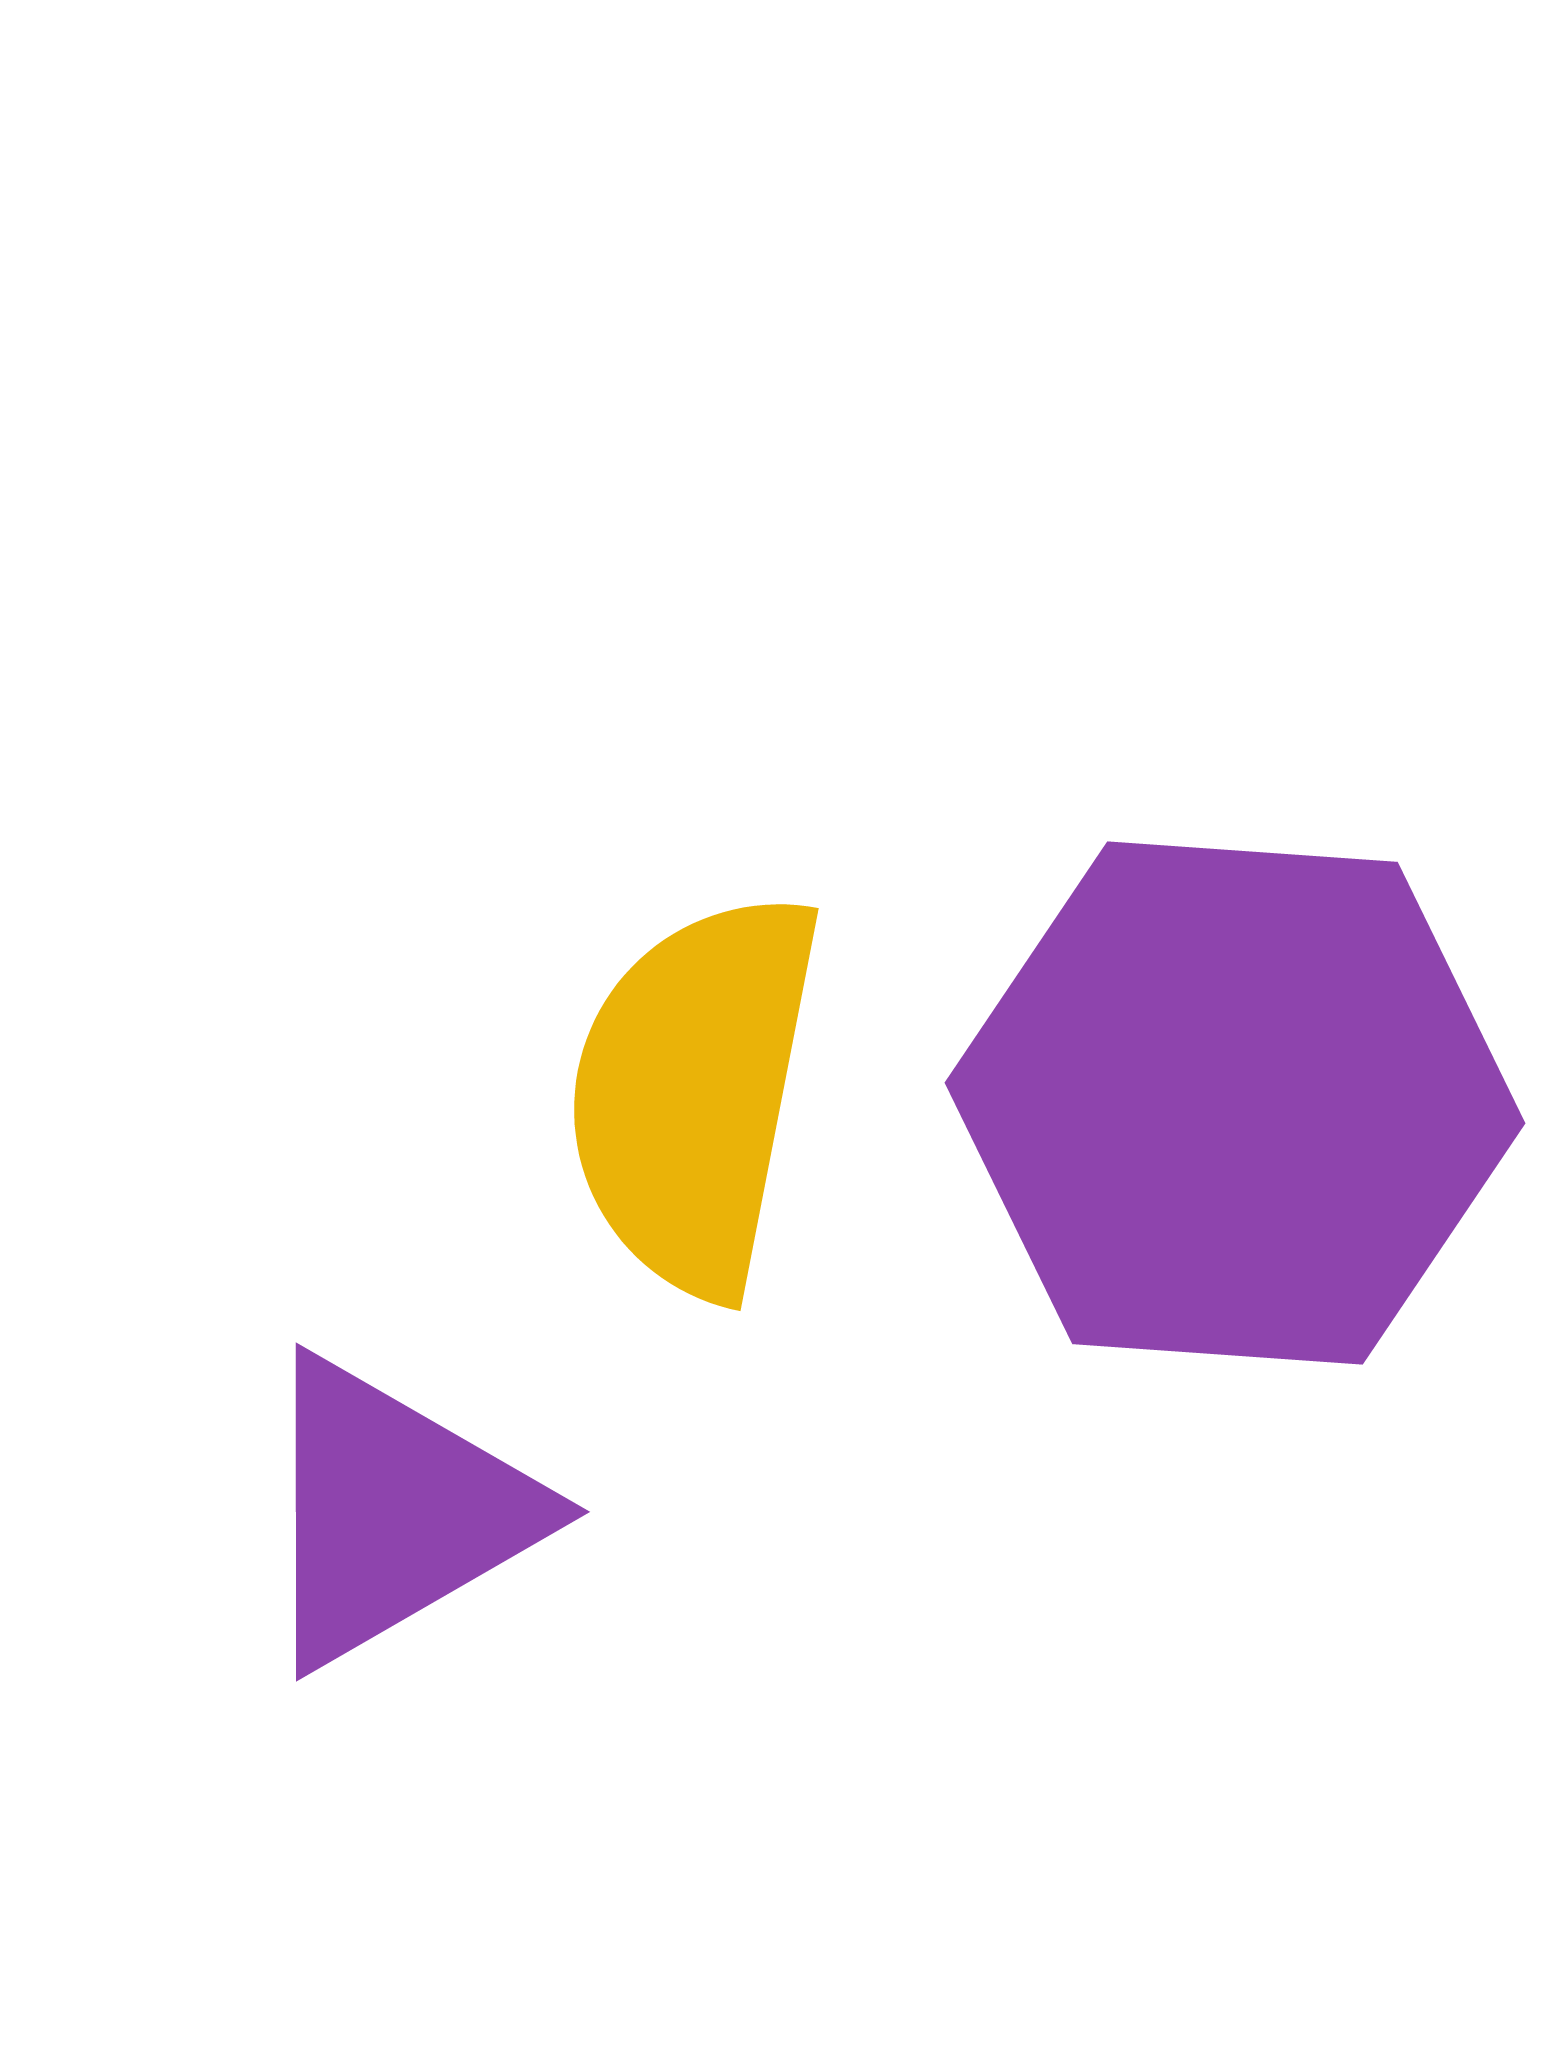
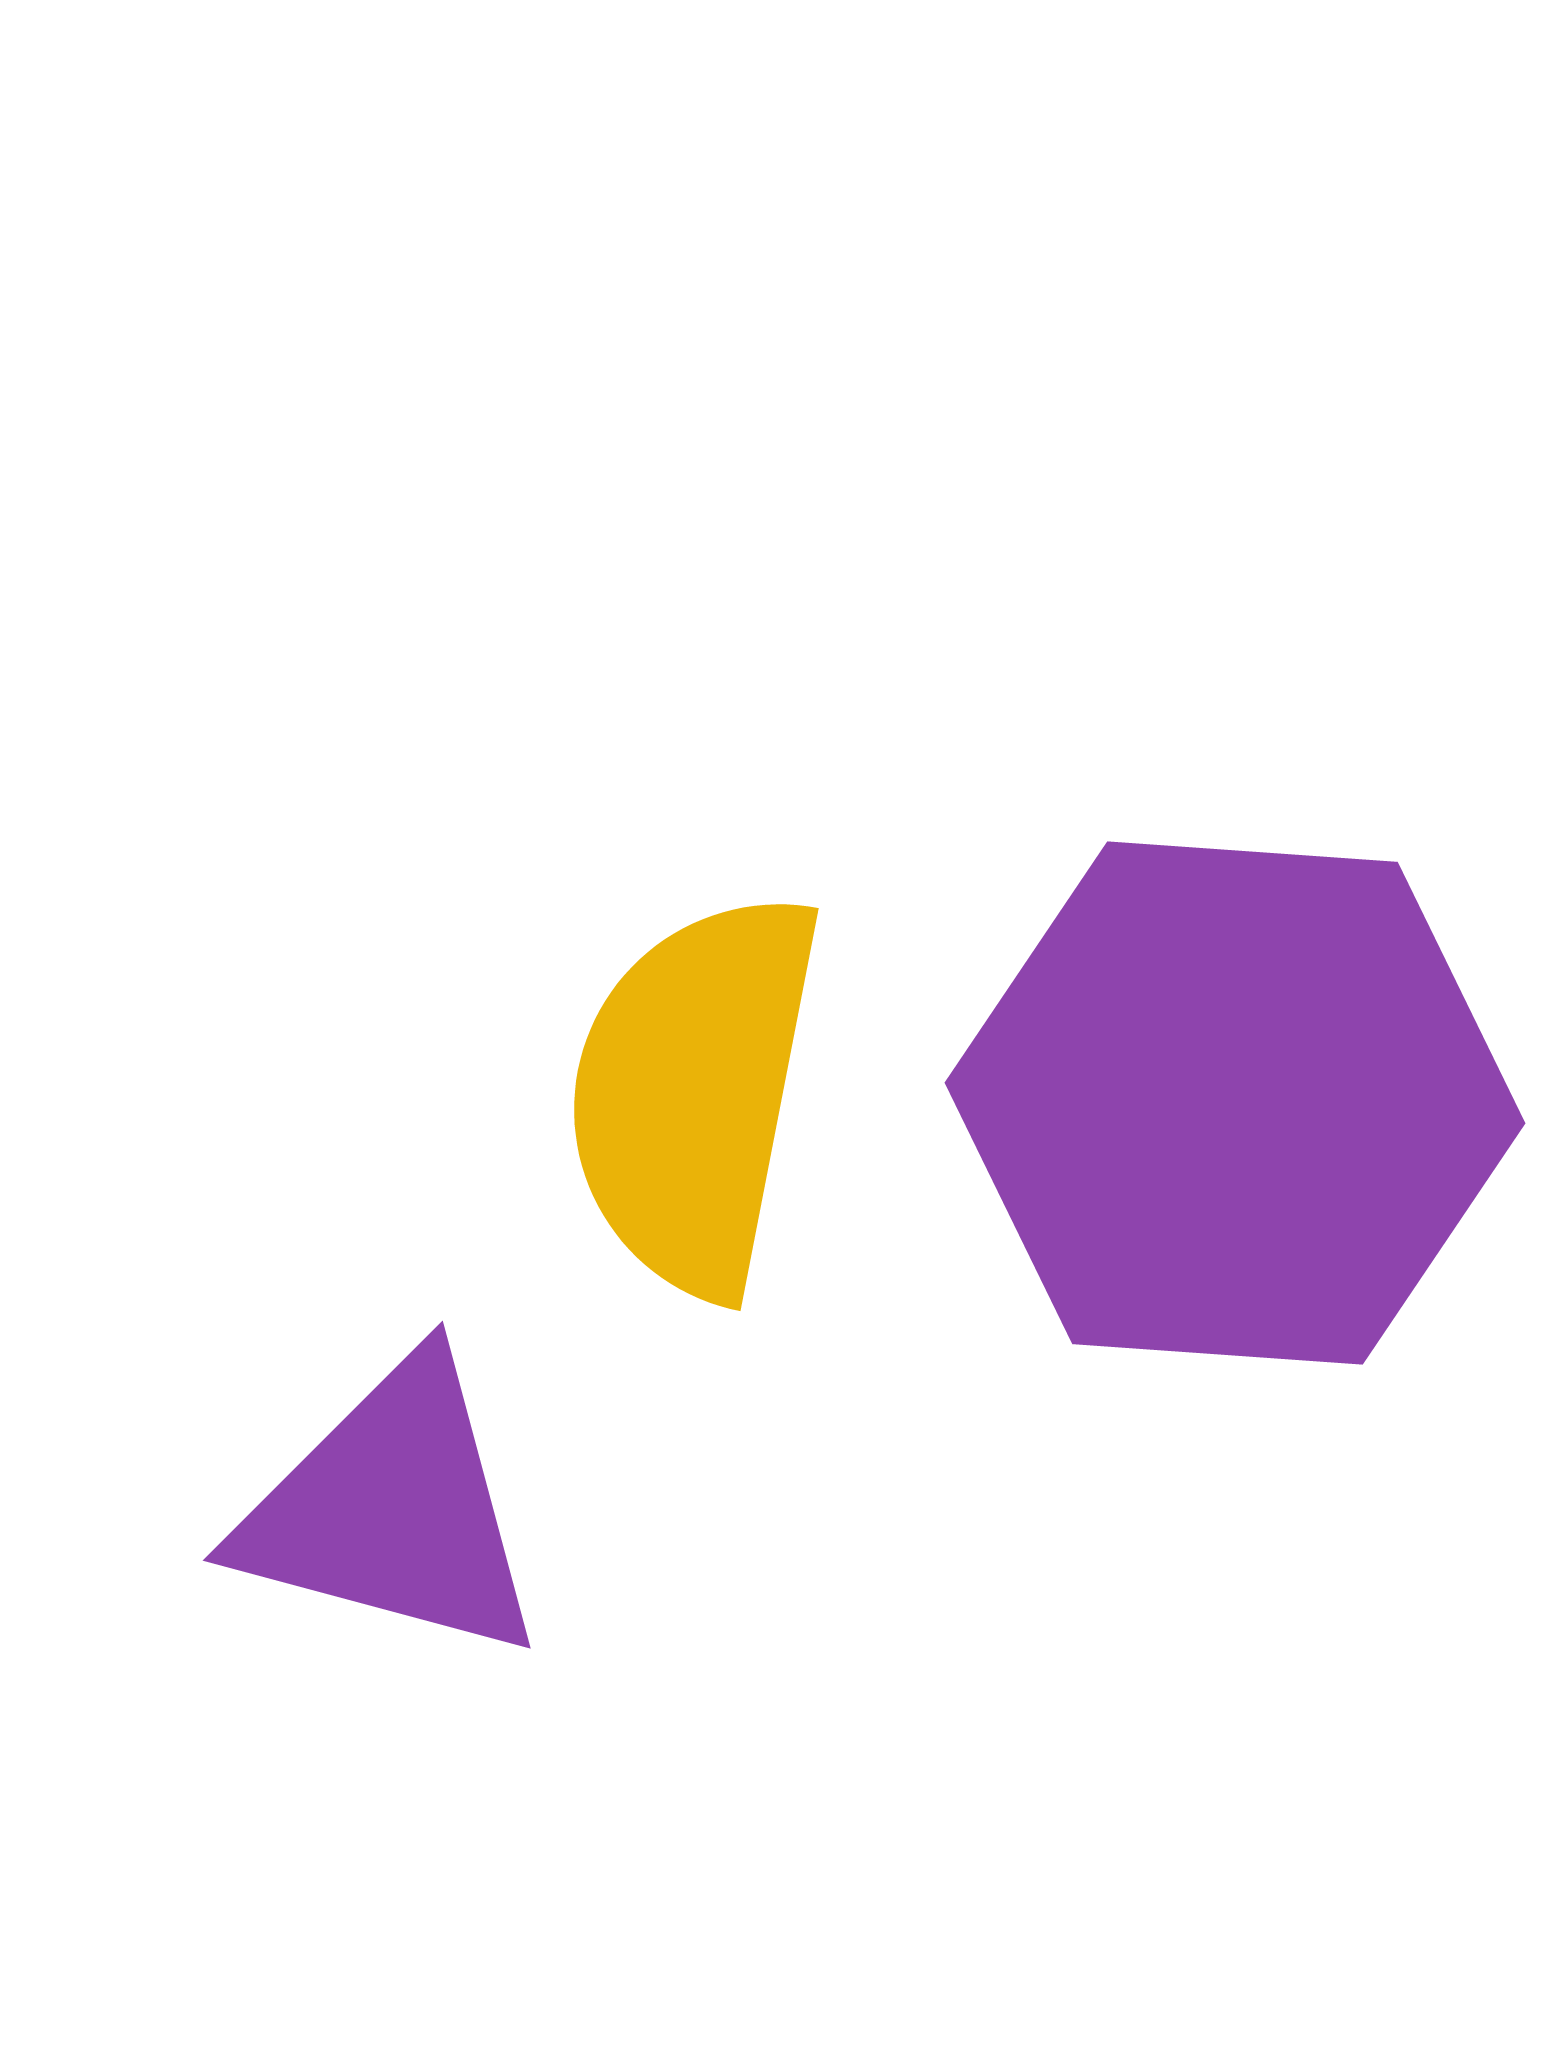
purple triangle: moved 2 px left, 2 px up; rotated 45 degrees clockwise
